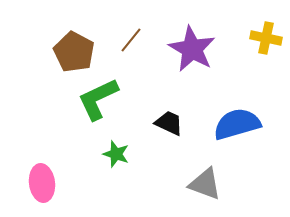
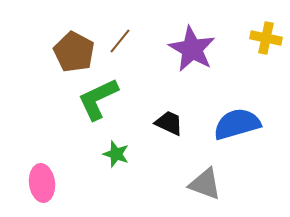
brown line: moved 11 px left, 1 px down
